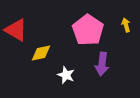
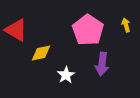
white star: rotated 18 degrees clockwise
